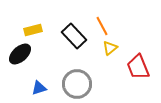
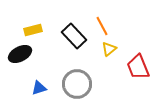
yellow triangle: moved 1 px left, 1 px down
black ellipse: rotated 15 degrees clockwise
